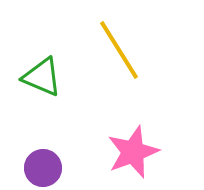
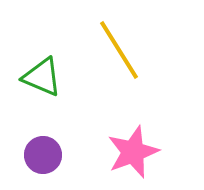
purple circle: moved 13 px up
